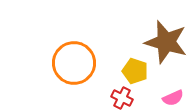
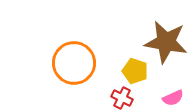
brown star: rotated 6 degrees counterclockwise
